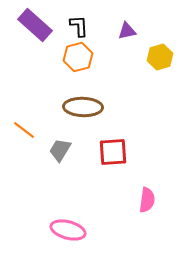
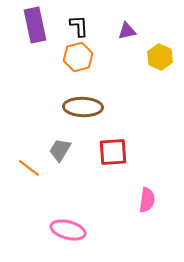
purple rectangle: rotated 36 degrees clockwise
yellow hexagon: rotated 20 degrees counterclockwise
orange line: moved 5 px right, 38 px down
